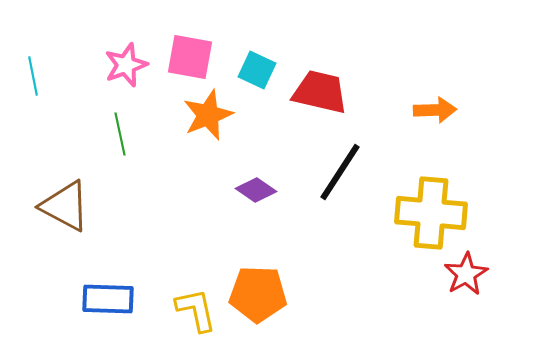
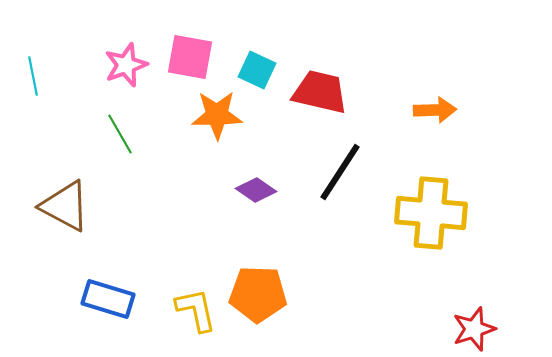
orange star: moved 9 px right; rotated 21 degrees clockwise
green line: rotated 18 degrees counterclockwise
red star: moved 8 px right, 55 px down; rotated 12 degrees clockwise
blue rectangle: rotated 15 degrees clockwise
